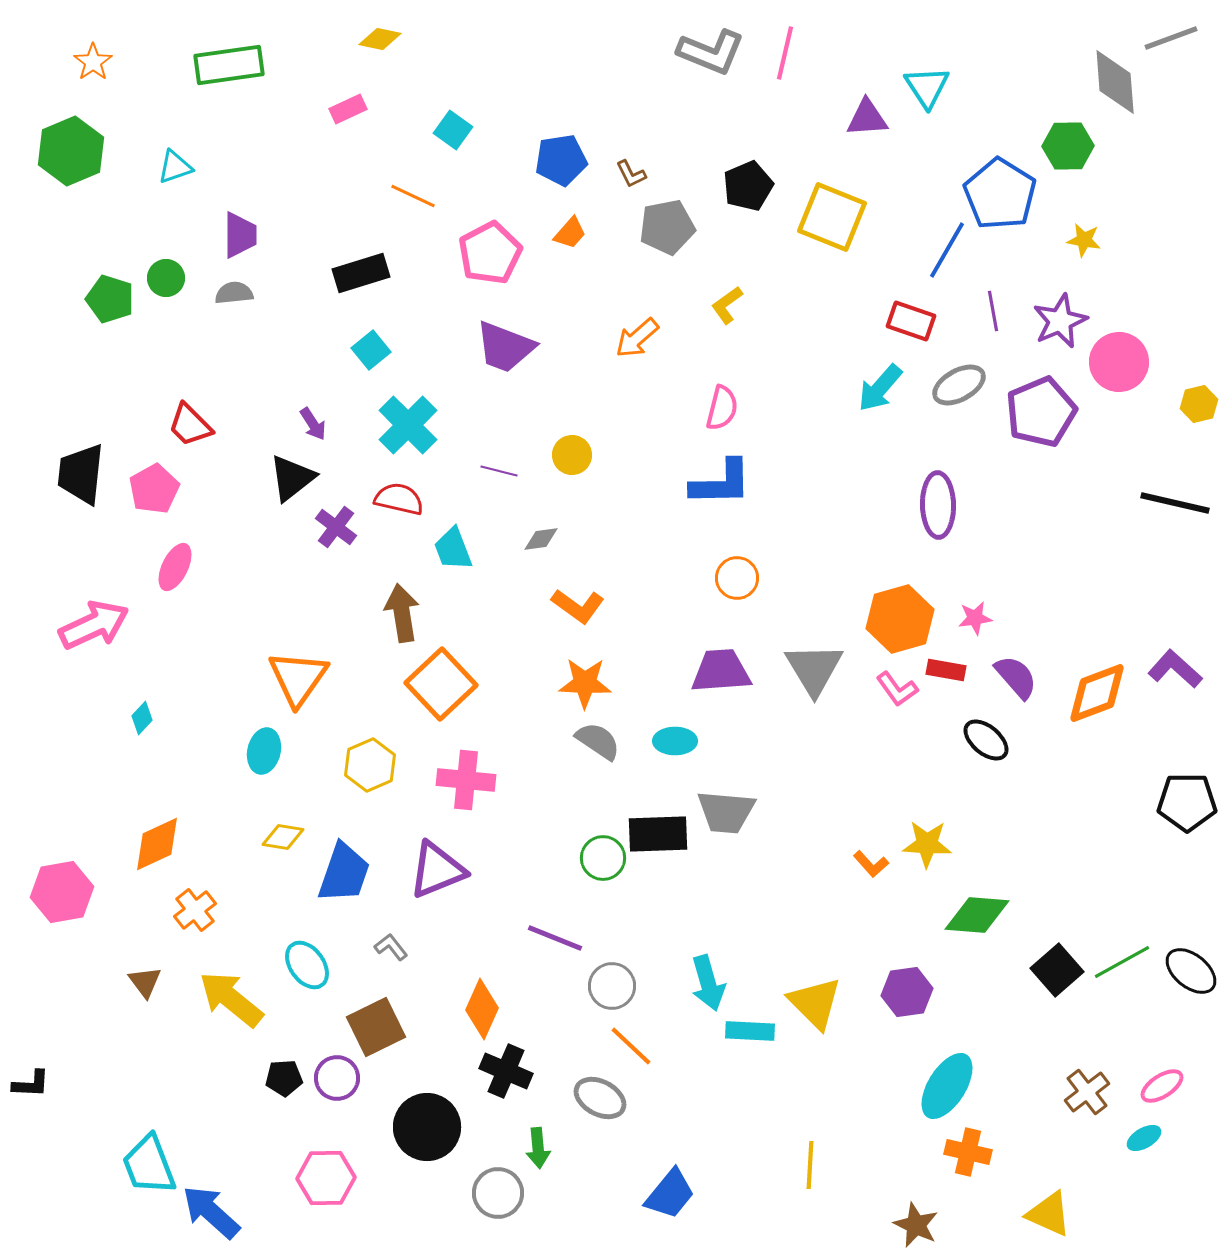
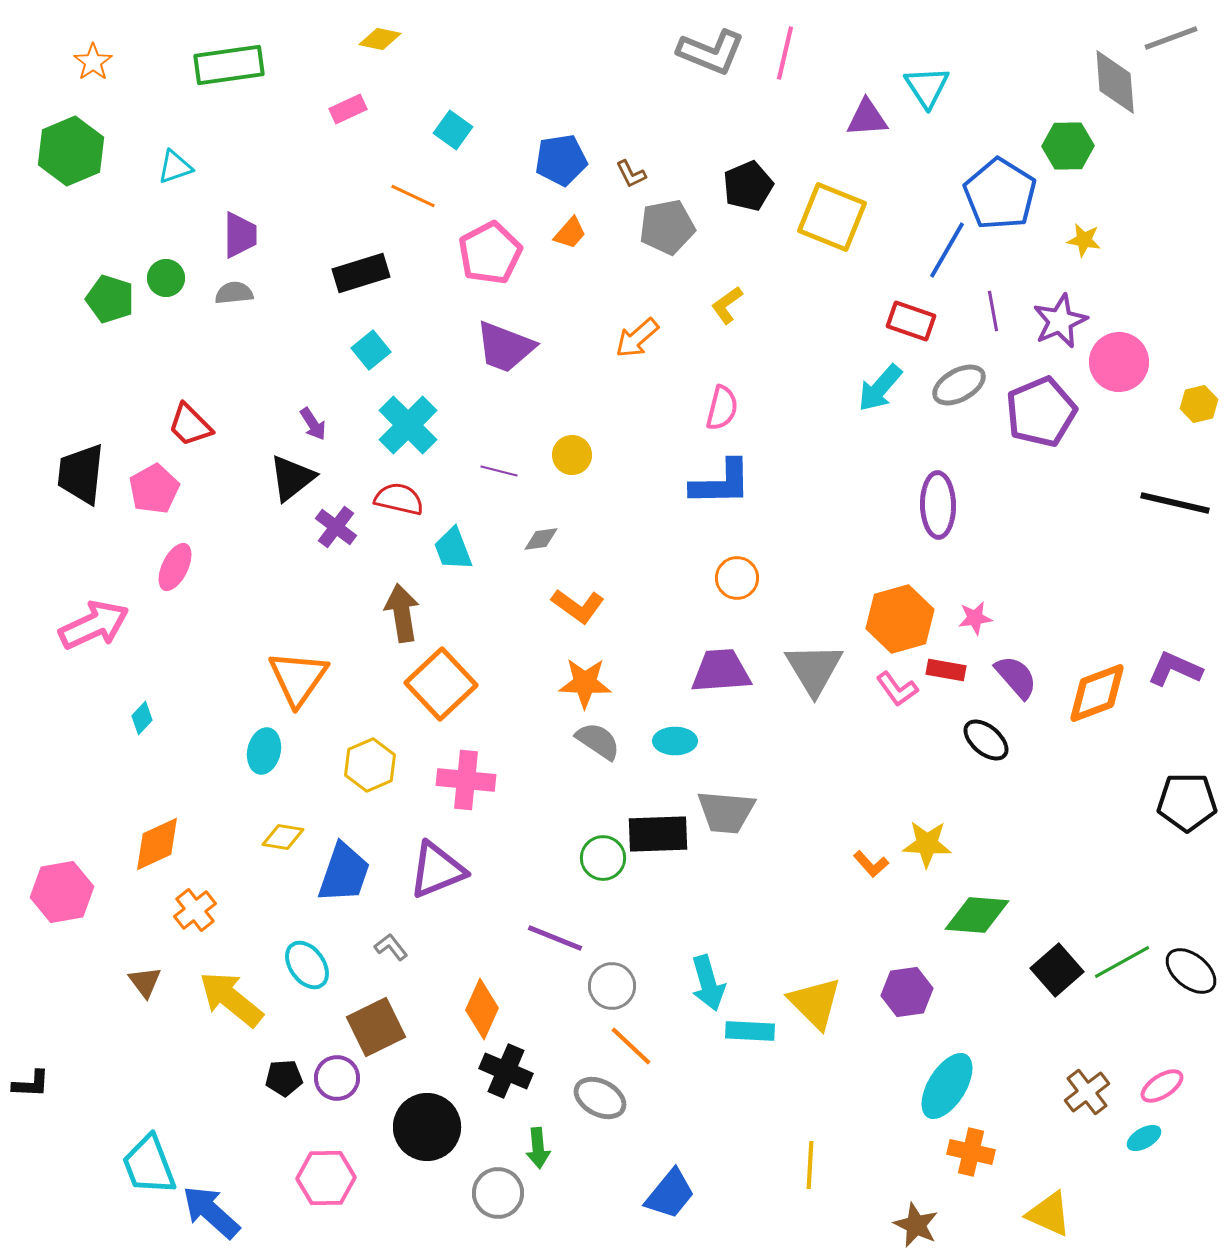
purple L-shape at (1175, 669): rotated 18 degrees counterclockwise
orange cross at (968, 1152): moved 3 px right
